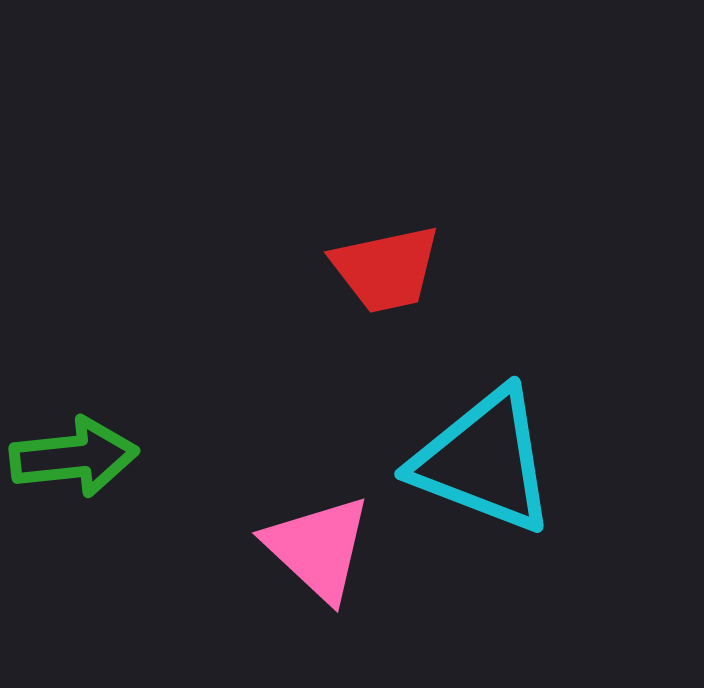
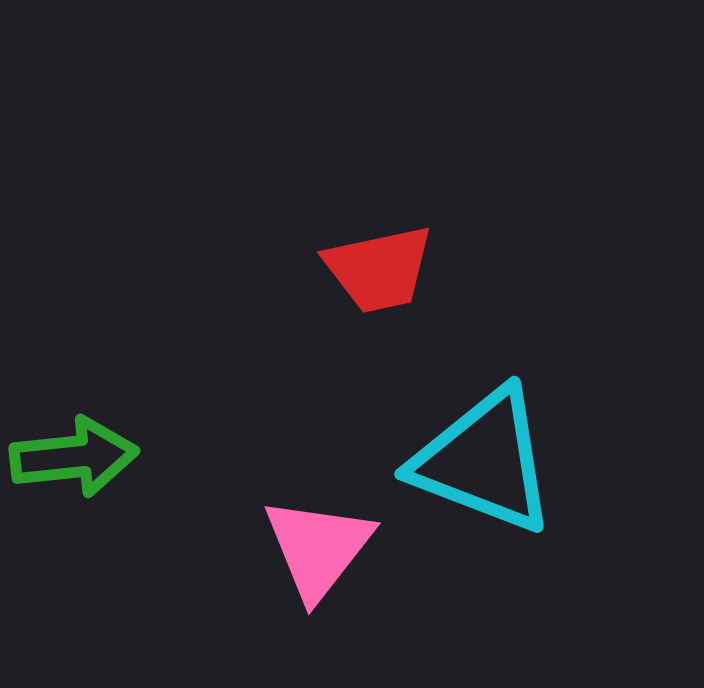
red trapezoid: moved 7 px left
pink triangle: rotated 25 degrees clockwise
